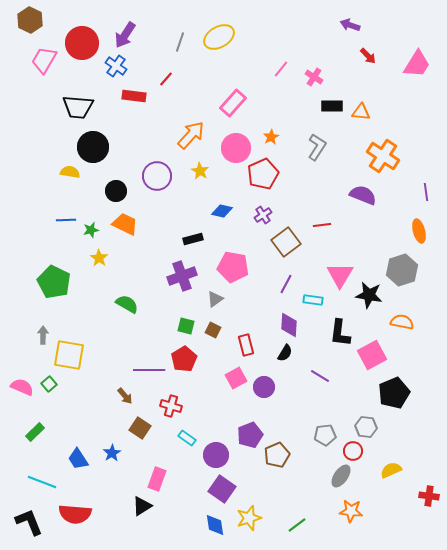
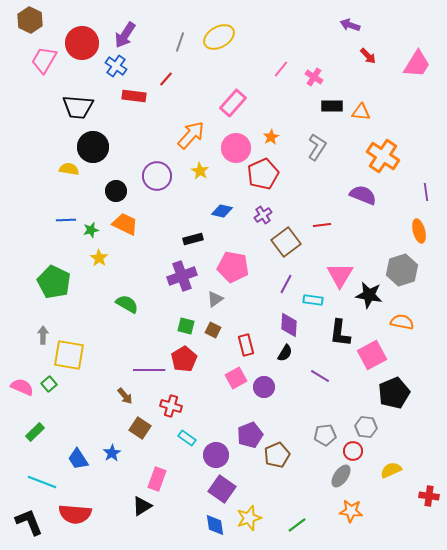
yellow semicircle at (70, 172): moved 1 px left, 3 px up
